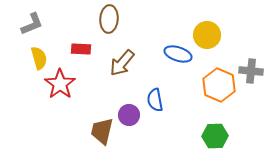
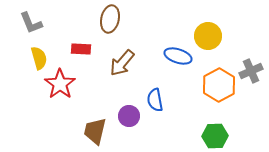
brown ellipse: moved 1 px right; rotated 8 degrees clockwise
gray L-shape: moved 1 px left, 1 px up; rotated 90 degrees clockwise
yellow circle: moved 1 px right, 1 px down
blue ellipse: moved 2 px down
gray cross: rotated 30 degrees counterclockwise
orange hexagon: rotated 8 degrees clockwise
purple circle: moved 1 px down
brown trapezoid: moved 7 px left
